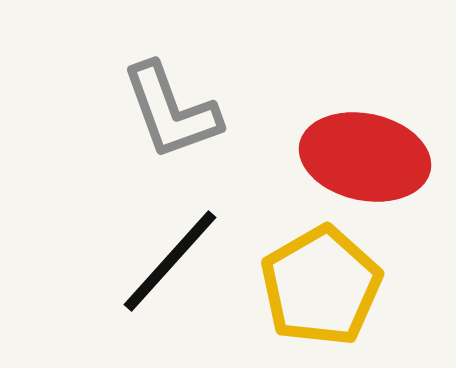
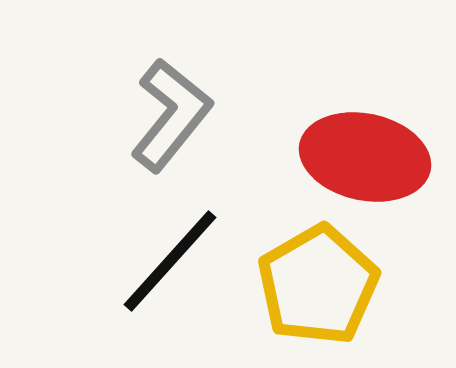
gray L-shape: moved 4 px down; rotated 121 degrees counterclockwise
yellow pentagon: moved 3 px left, 1 px up
